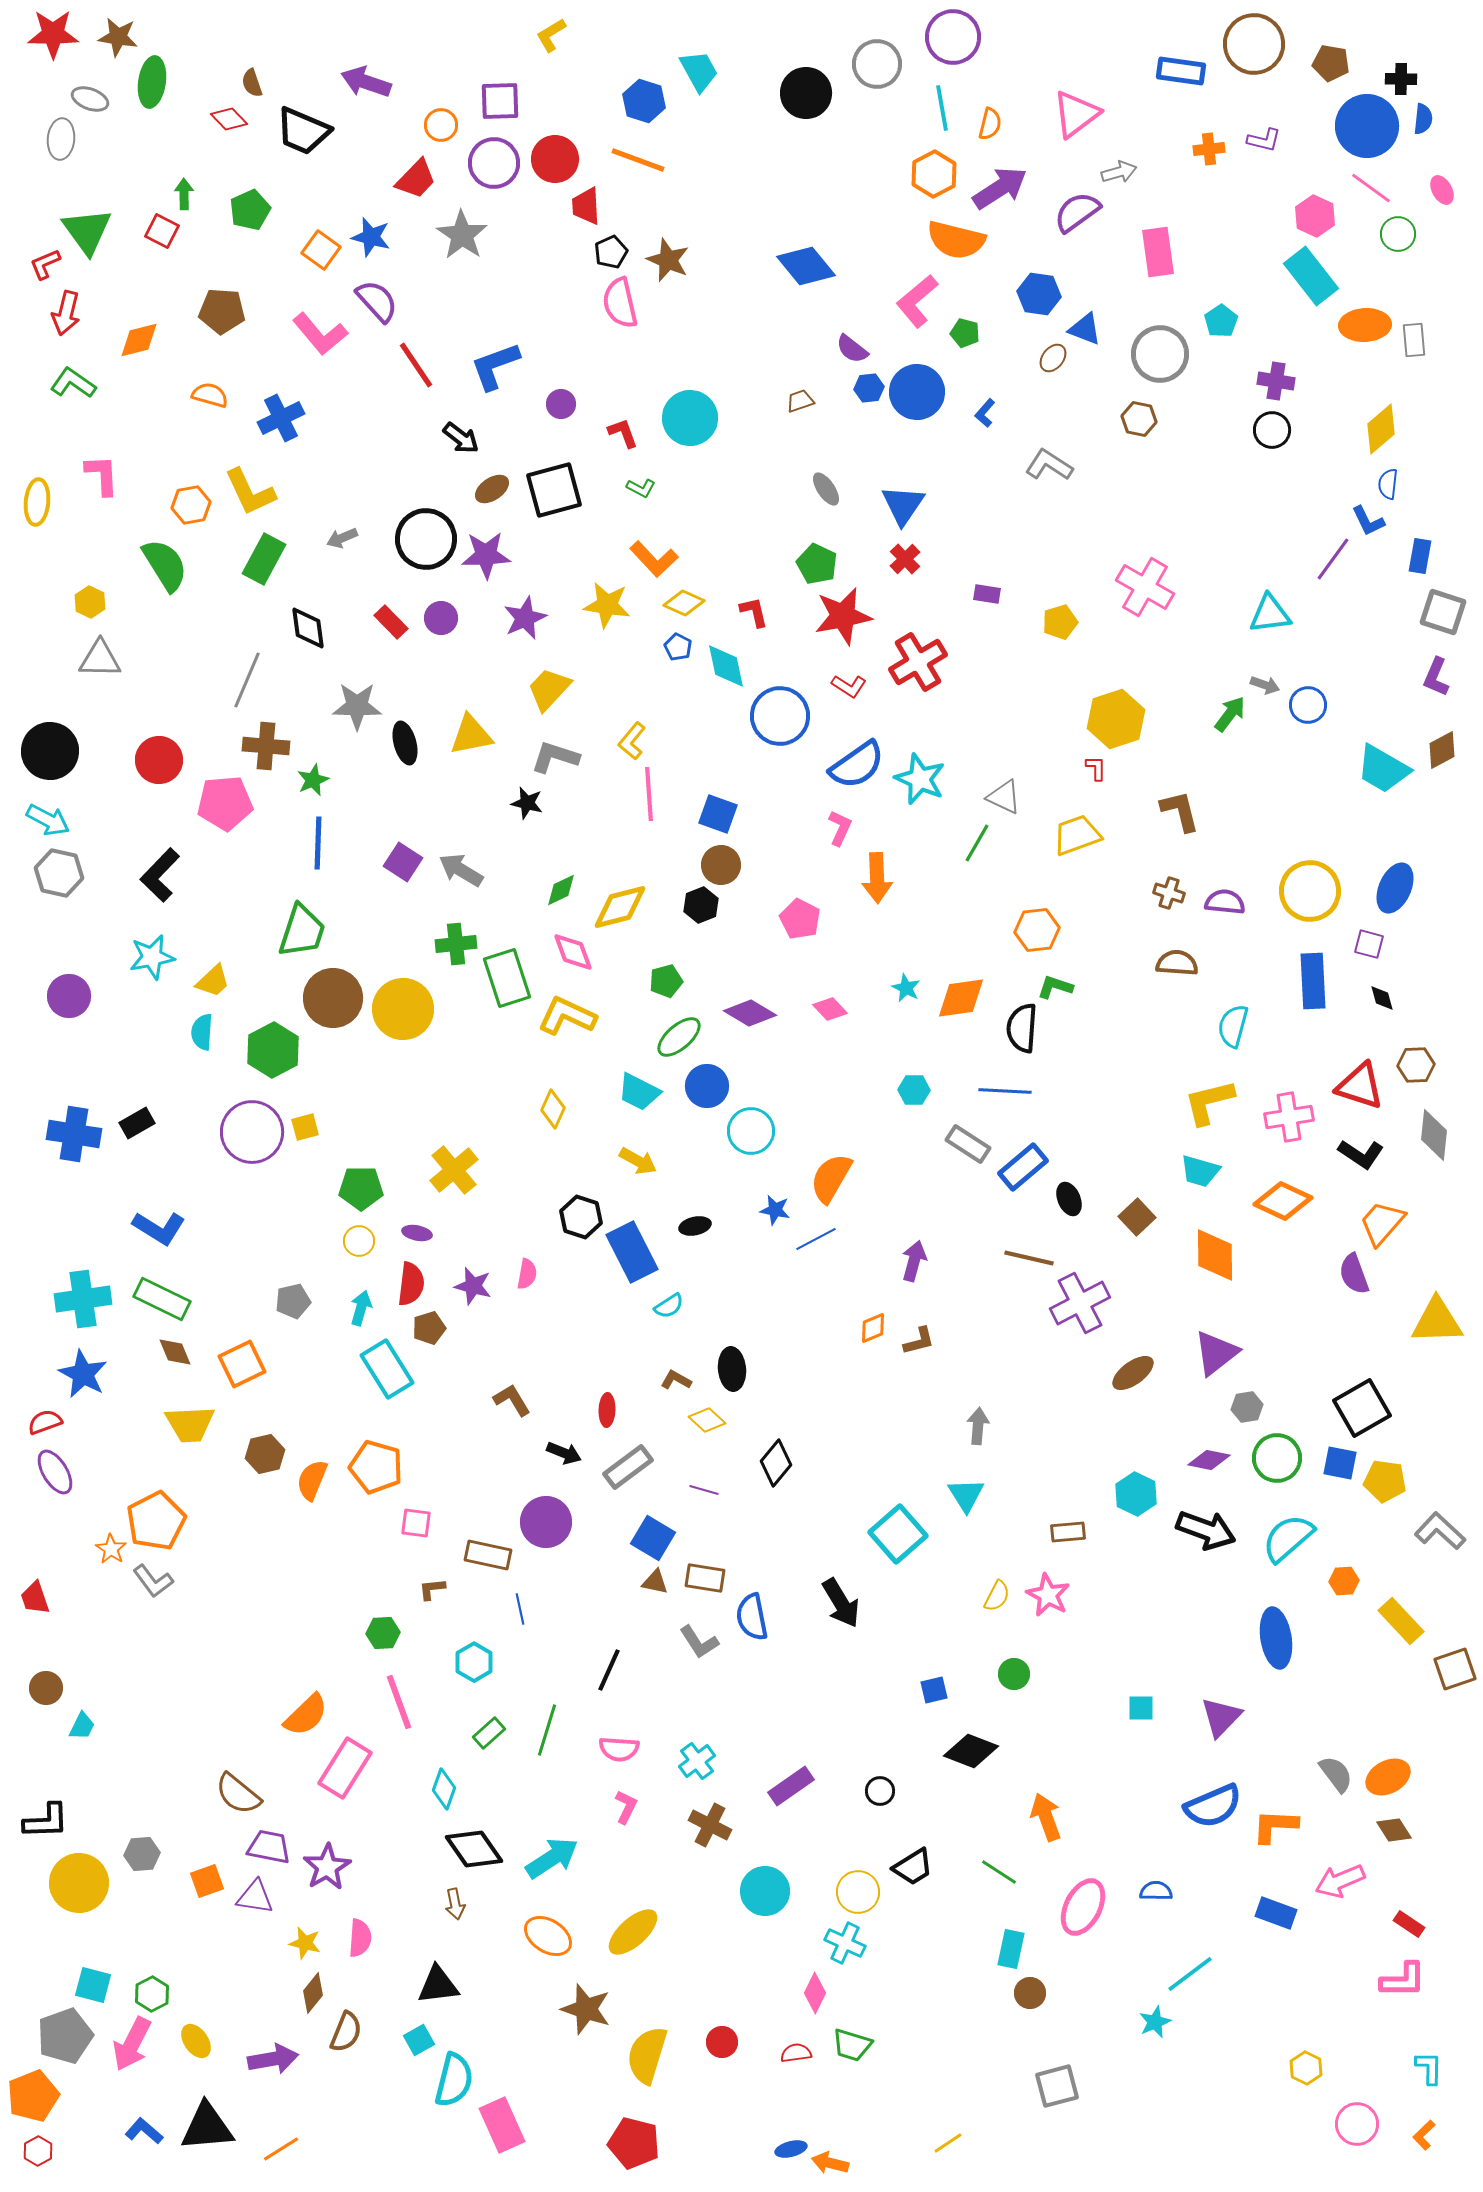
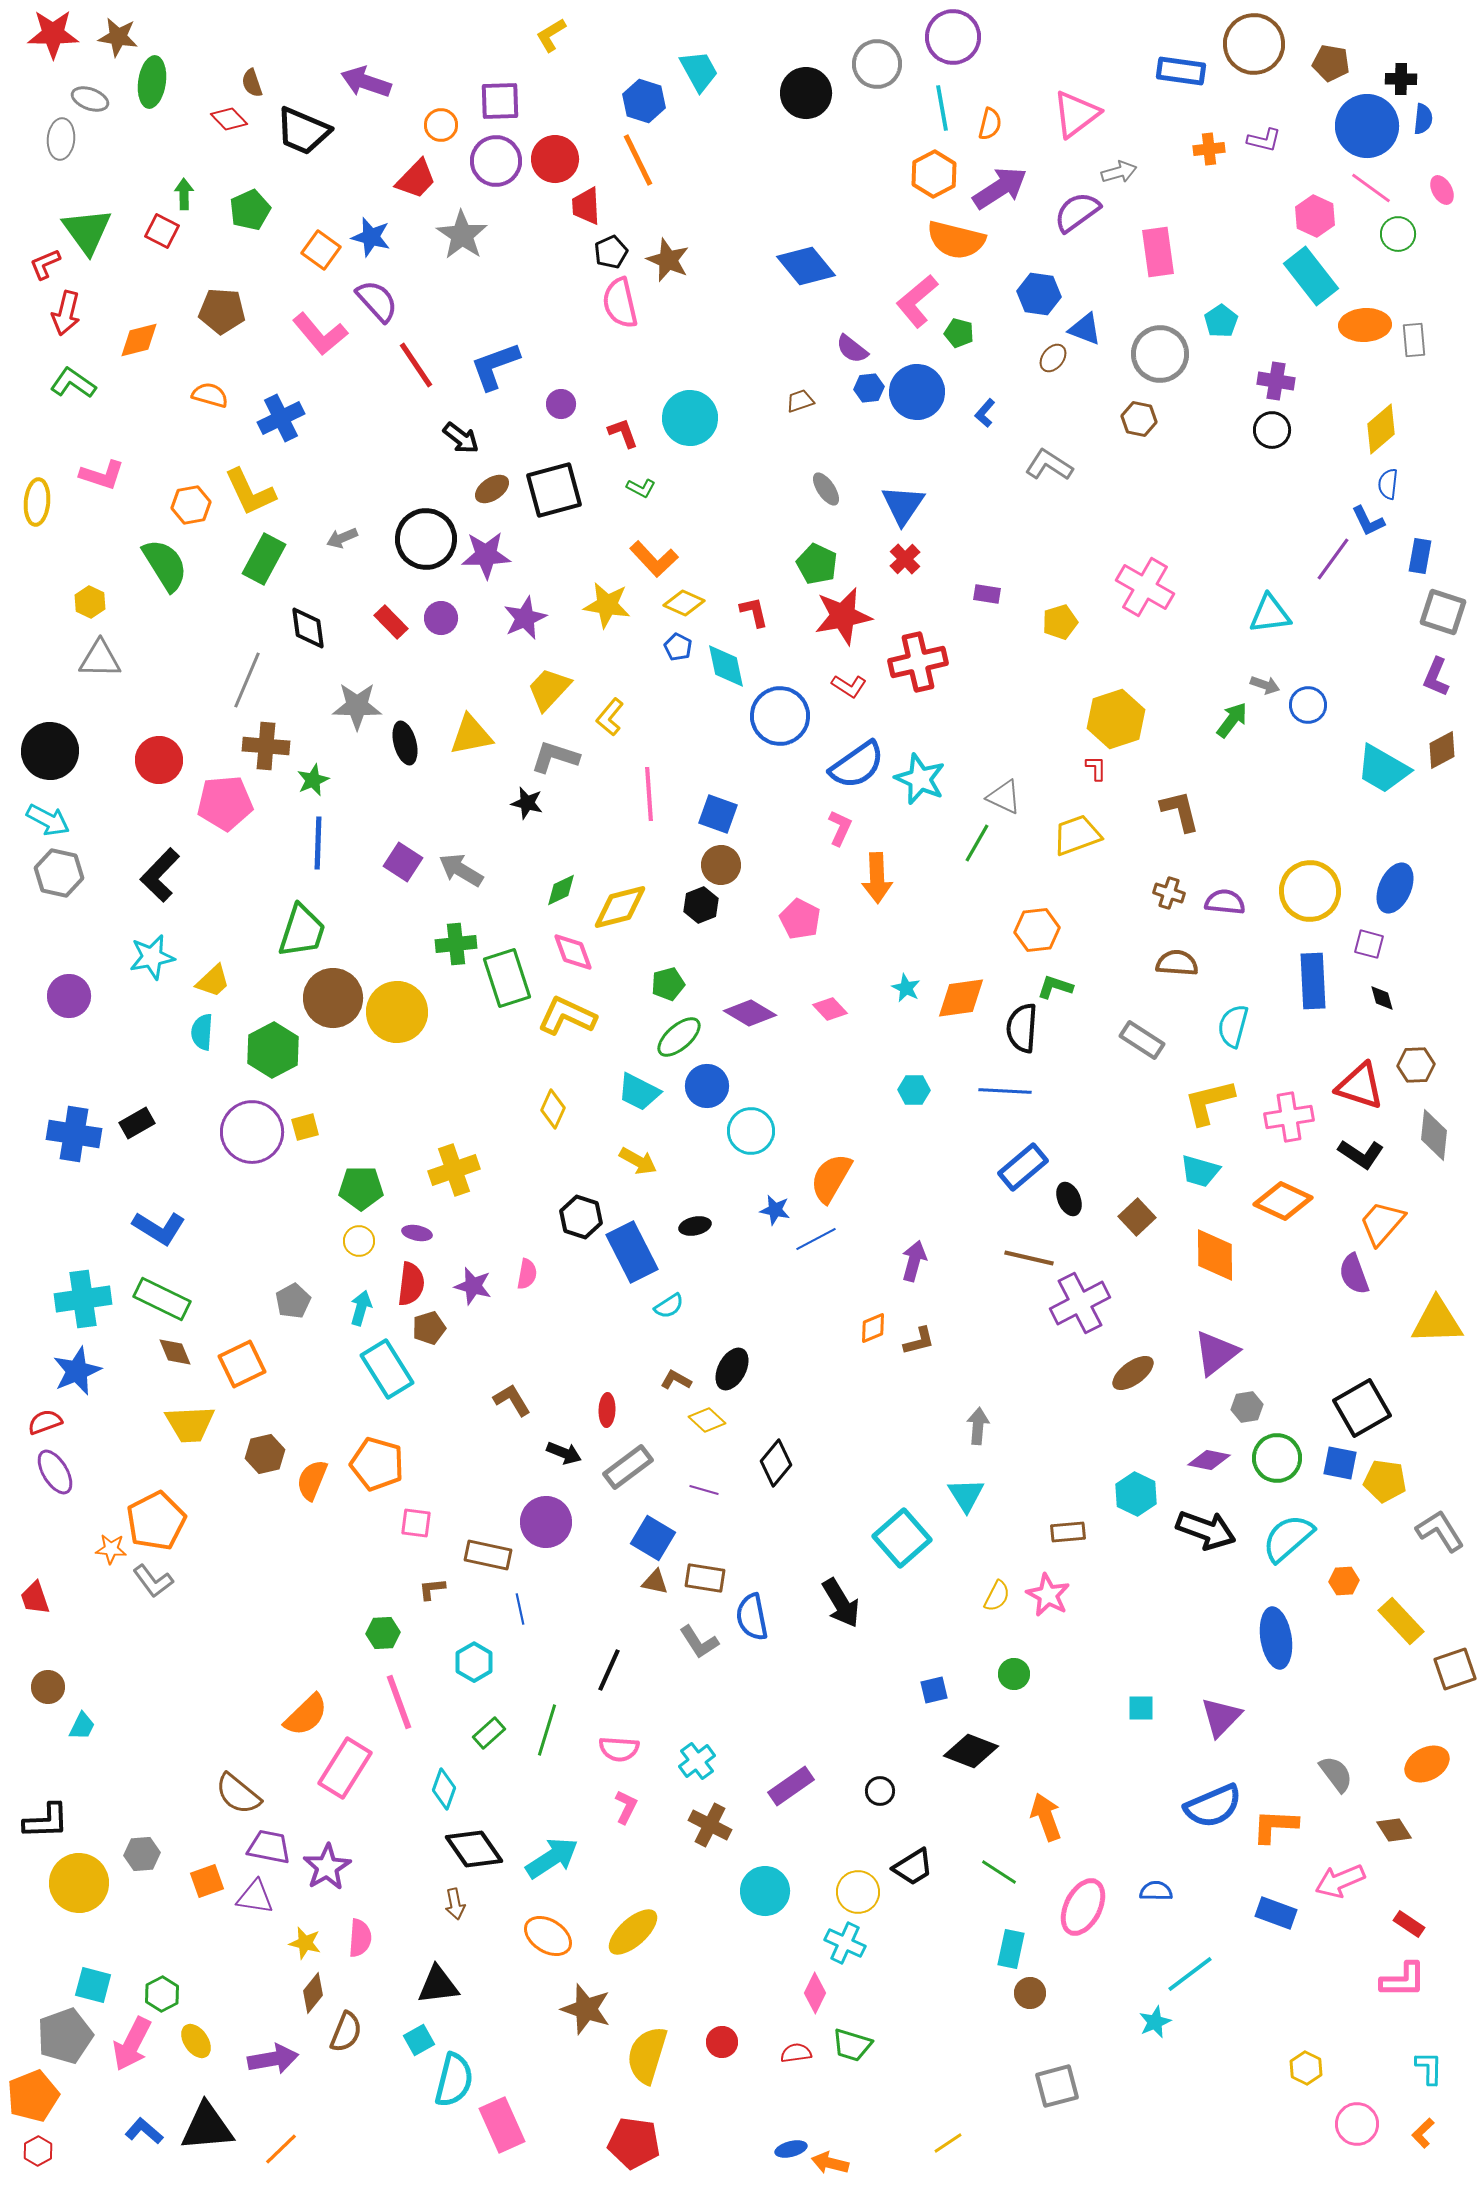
orange line at (638, 160): rotated 44 degrees clockwise
purple circle at (494, 163): moved 2 px right, 2 px up
green pentagon at (965, 333): moved 6 px left
pink L-shape at (102, 475): rotated 111 degrees clockwise
red cross at (918, 662): rotated 18 degrees clockwise
green arrow at (1230, 714): moved 2 px right, 6 px down
yellow L-shape at (632, 741): moved 22 px left, 24 px up
green pentagon at (666, 981): moved 2 px right, 3 px down
yellow circle at (403, 1009): moved 6 px left, 3 px down
gray rectangle at (968, 1144): moved 174 px right, 104 px up
yellow cross at (454, 1170): rotated 21 degrees clockwise
gray pentagon at (293, 1301): rotated 16 degrees counterclockwise
black ellipse at (732, 1369): rotated 33 degrees clockwise
blue star at (83, 1374): moved 6 px left, 3 px up; rotated 21 degrees clockwise
orange pentagon at (376, 1467): moved 1 px right, 3 px up
gray L-shape at (1440, 1531): rotated 15 degrees clockwise
cyan square at (898, 1534): moved 4 px right, 4 px down
orange star at (111, 1549): rotated 28 degrees counterclockwise
brown circle at (46, 1688): moved 2 px right, 1 px up
orange ellipse at (1388, 1777): moved 39 px right, 13 px up
green hexagon at (152, 1994): moved 10 px right
orange L-shape at (1424, 2135): moved 1 px left, 2 px up
red pentagon at (634, 2143): rotated 6 degrees counterclockwise
orange line at (281, 2149): rotated 12 degrees counterclockwise
